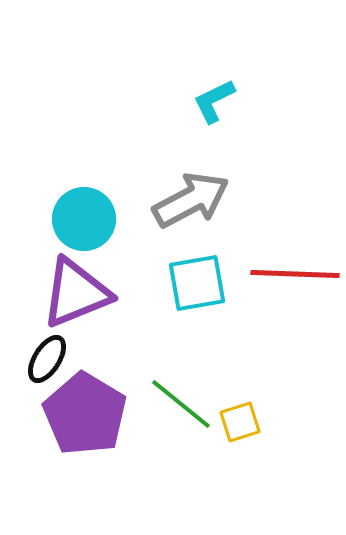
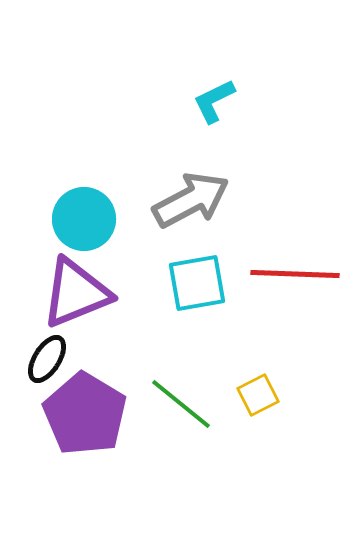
yellow square: moved 18 px right, 27 px up; rotated 9 degrees counterclockwise
